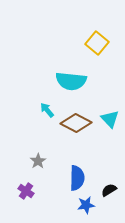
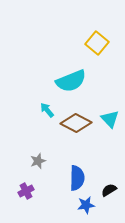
cyan semicircle: rotated 28 degrees counterclockwise
gray star: rotated 14 degrees clockwise
purple cross: rotated 28 degrees clockwise
